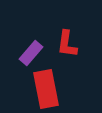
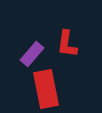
purple rectangle: moved 1 px right, 1 px down
